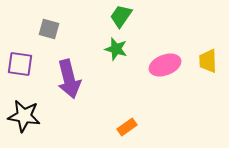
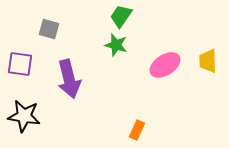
green star: moved 4 px up
pink ellipse: rotated 12 degrees counterclockwise
orange rectangle: moved 10 px right, 3 px down; rotated 30 degrees counterclockwise
